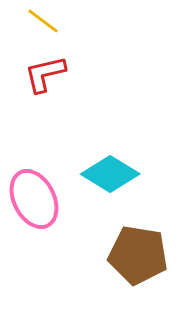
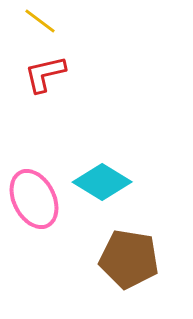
yellow line: moved 3 px left
cyan diamond: moved 8 px left, 8 px down
brown pentagon: moved 9 px left, 4 px down
